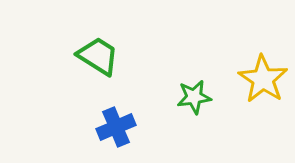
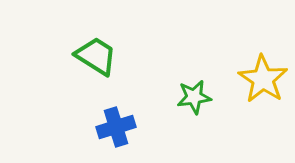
green trapezoid: moved 2 px left
blue cross: rotated 6 degrees clockwise
